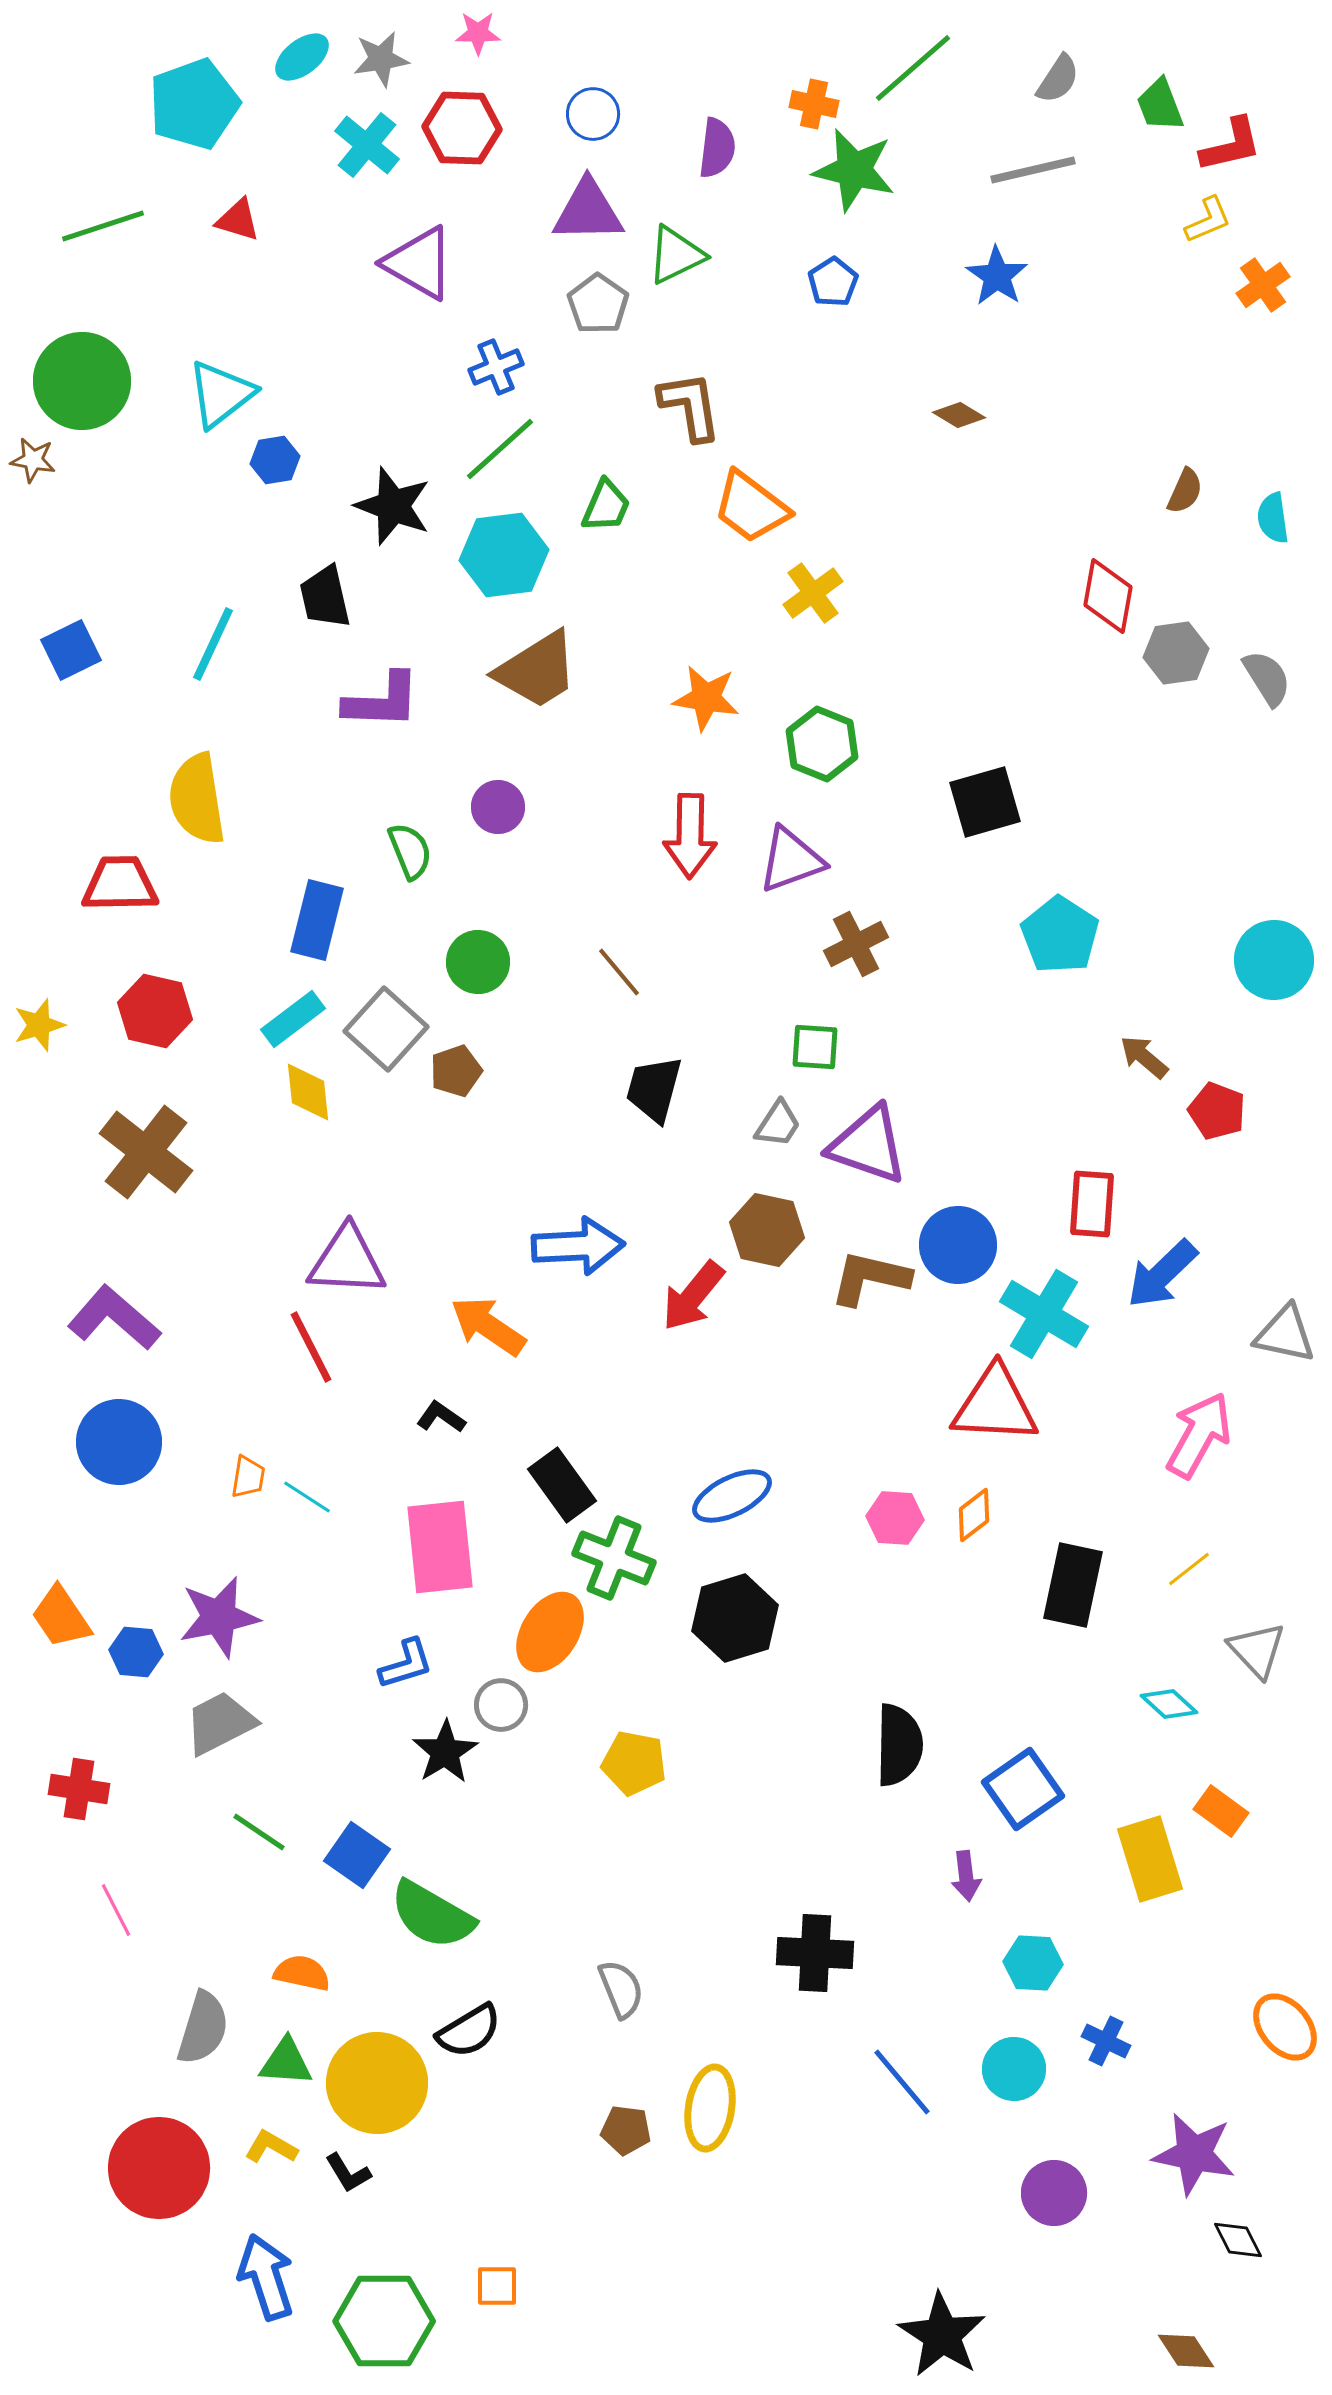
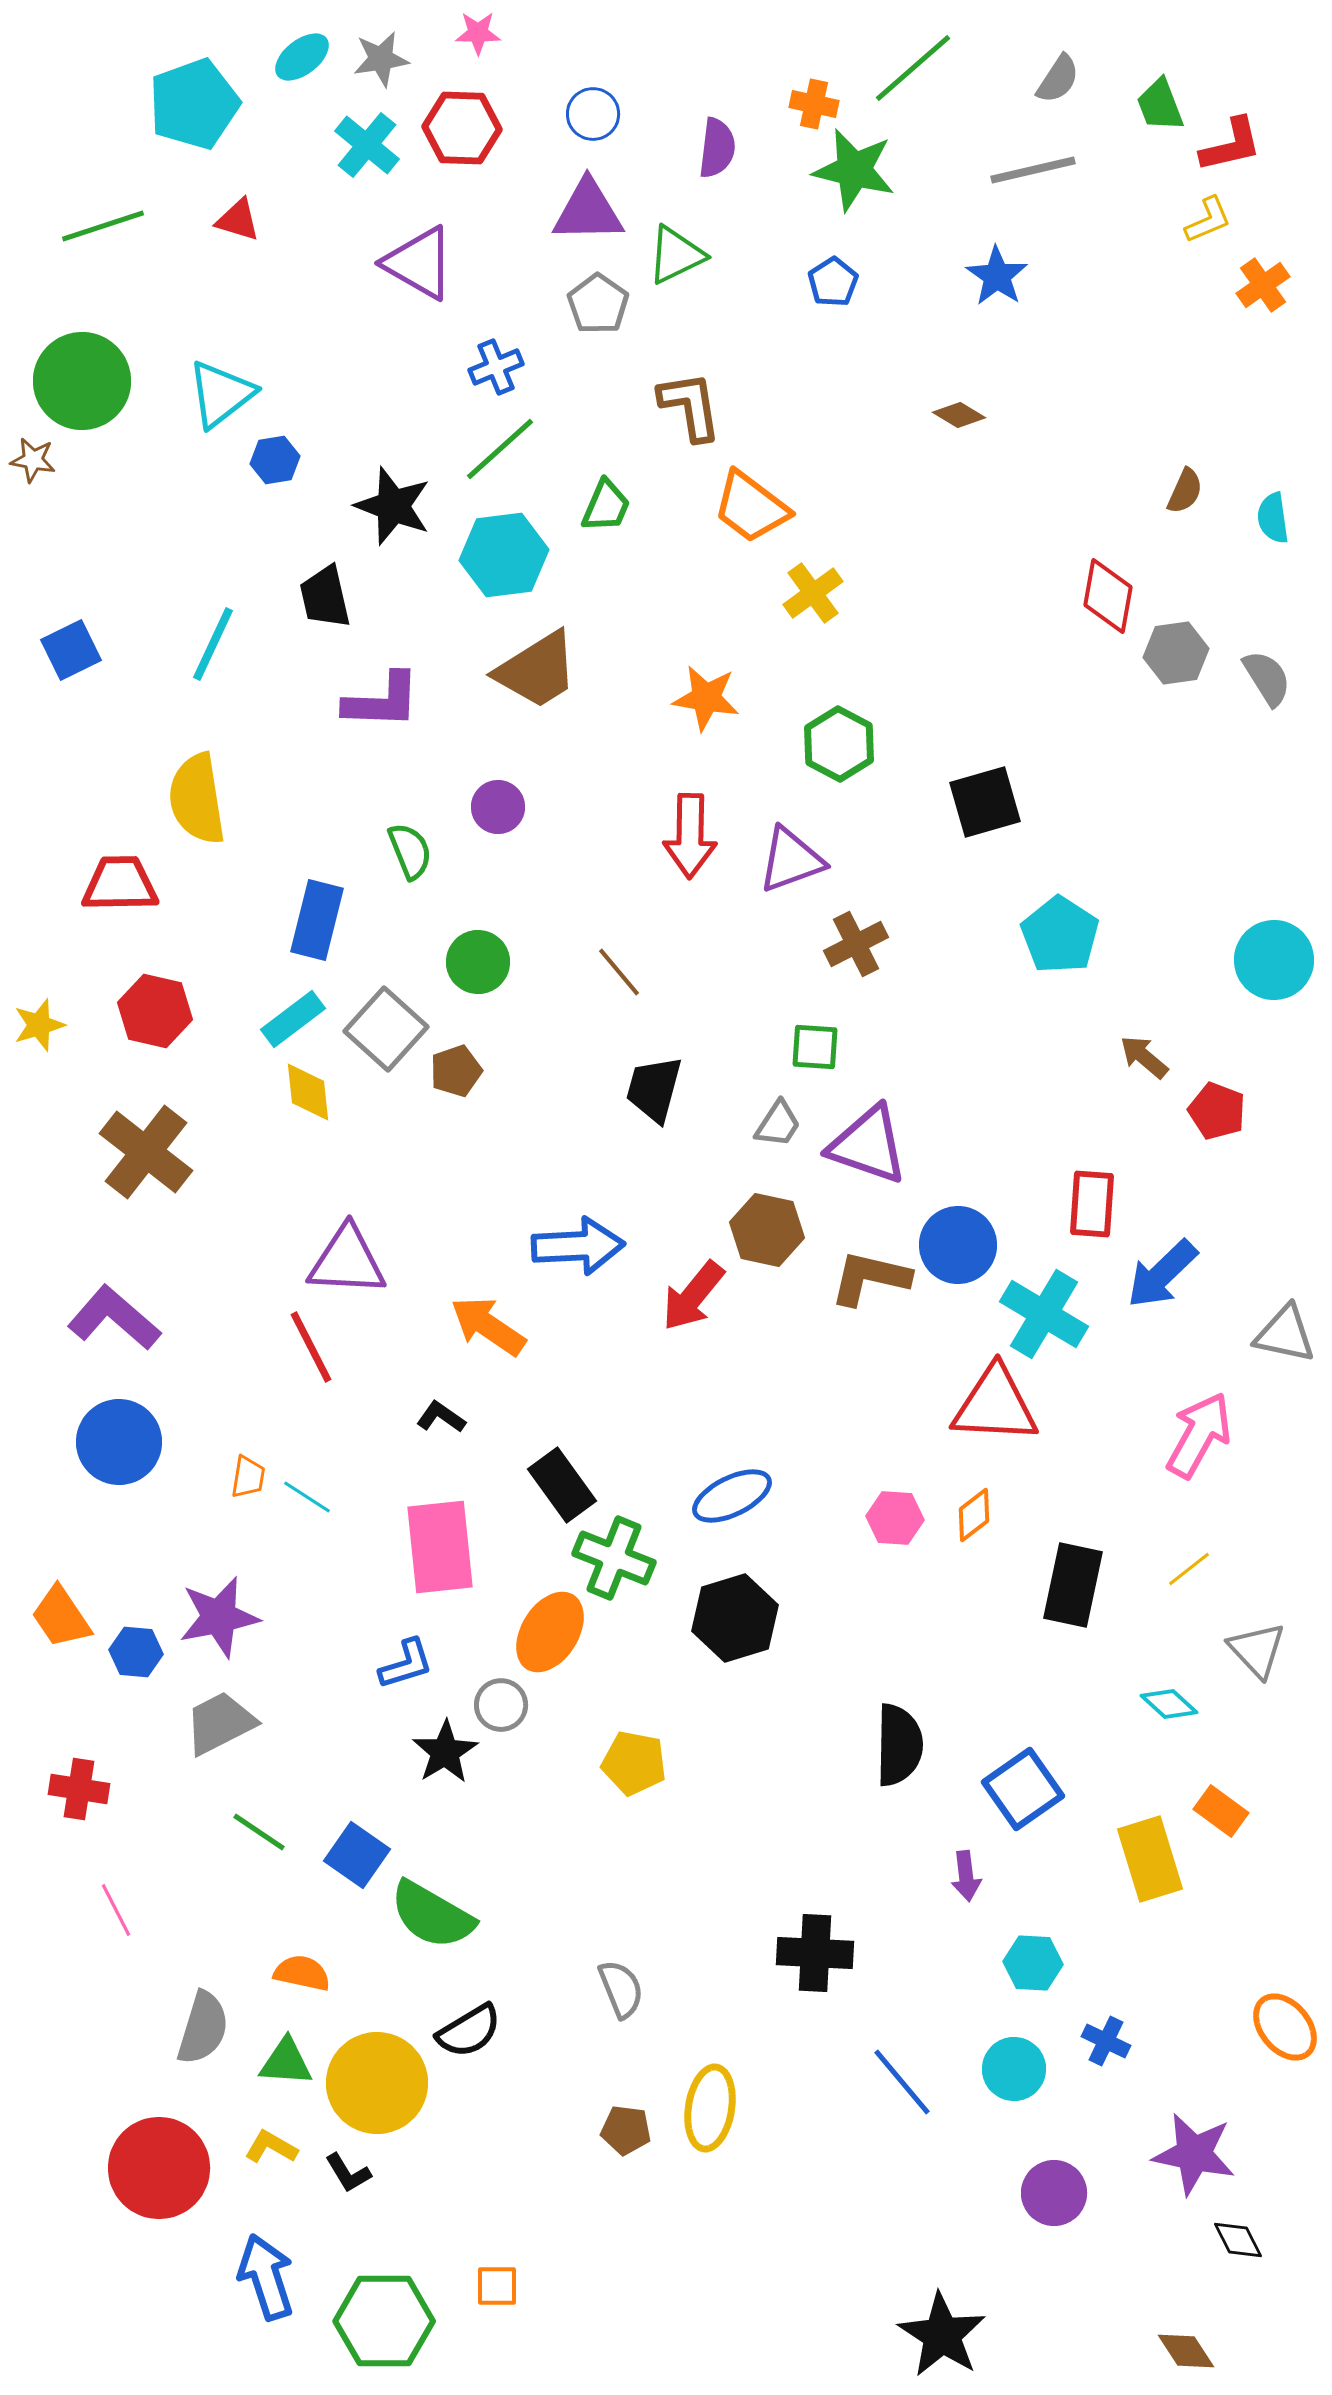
green hexagon at (822, 744): moved 17 px right; rotated 6 degrees clockwise
